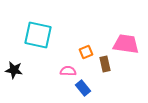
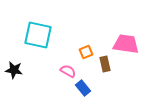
pink semicircle: rotated 28 degrees clockwise
